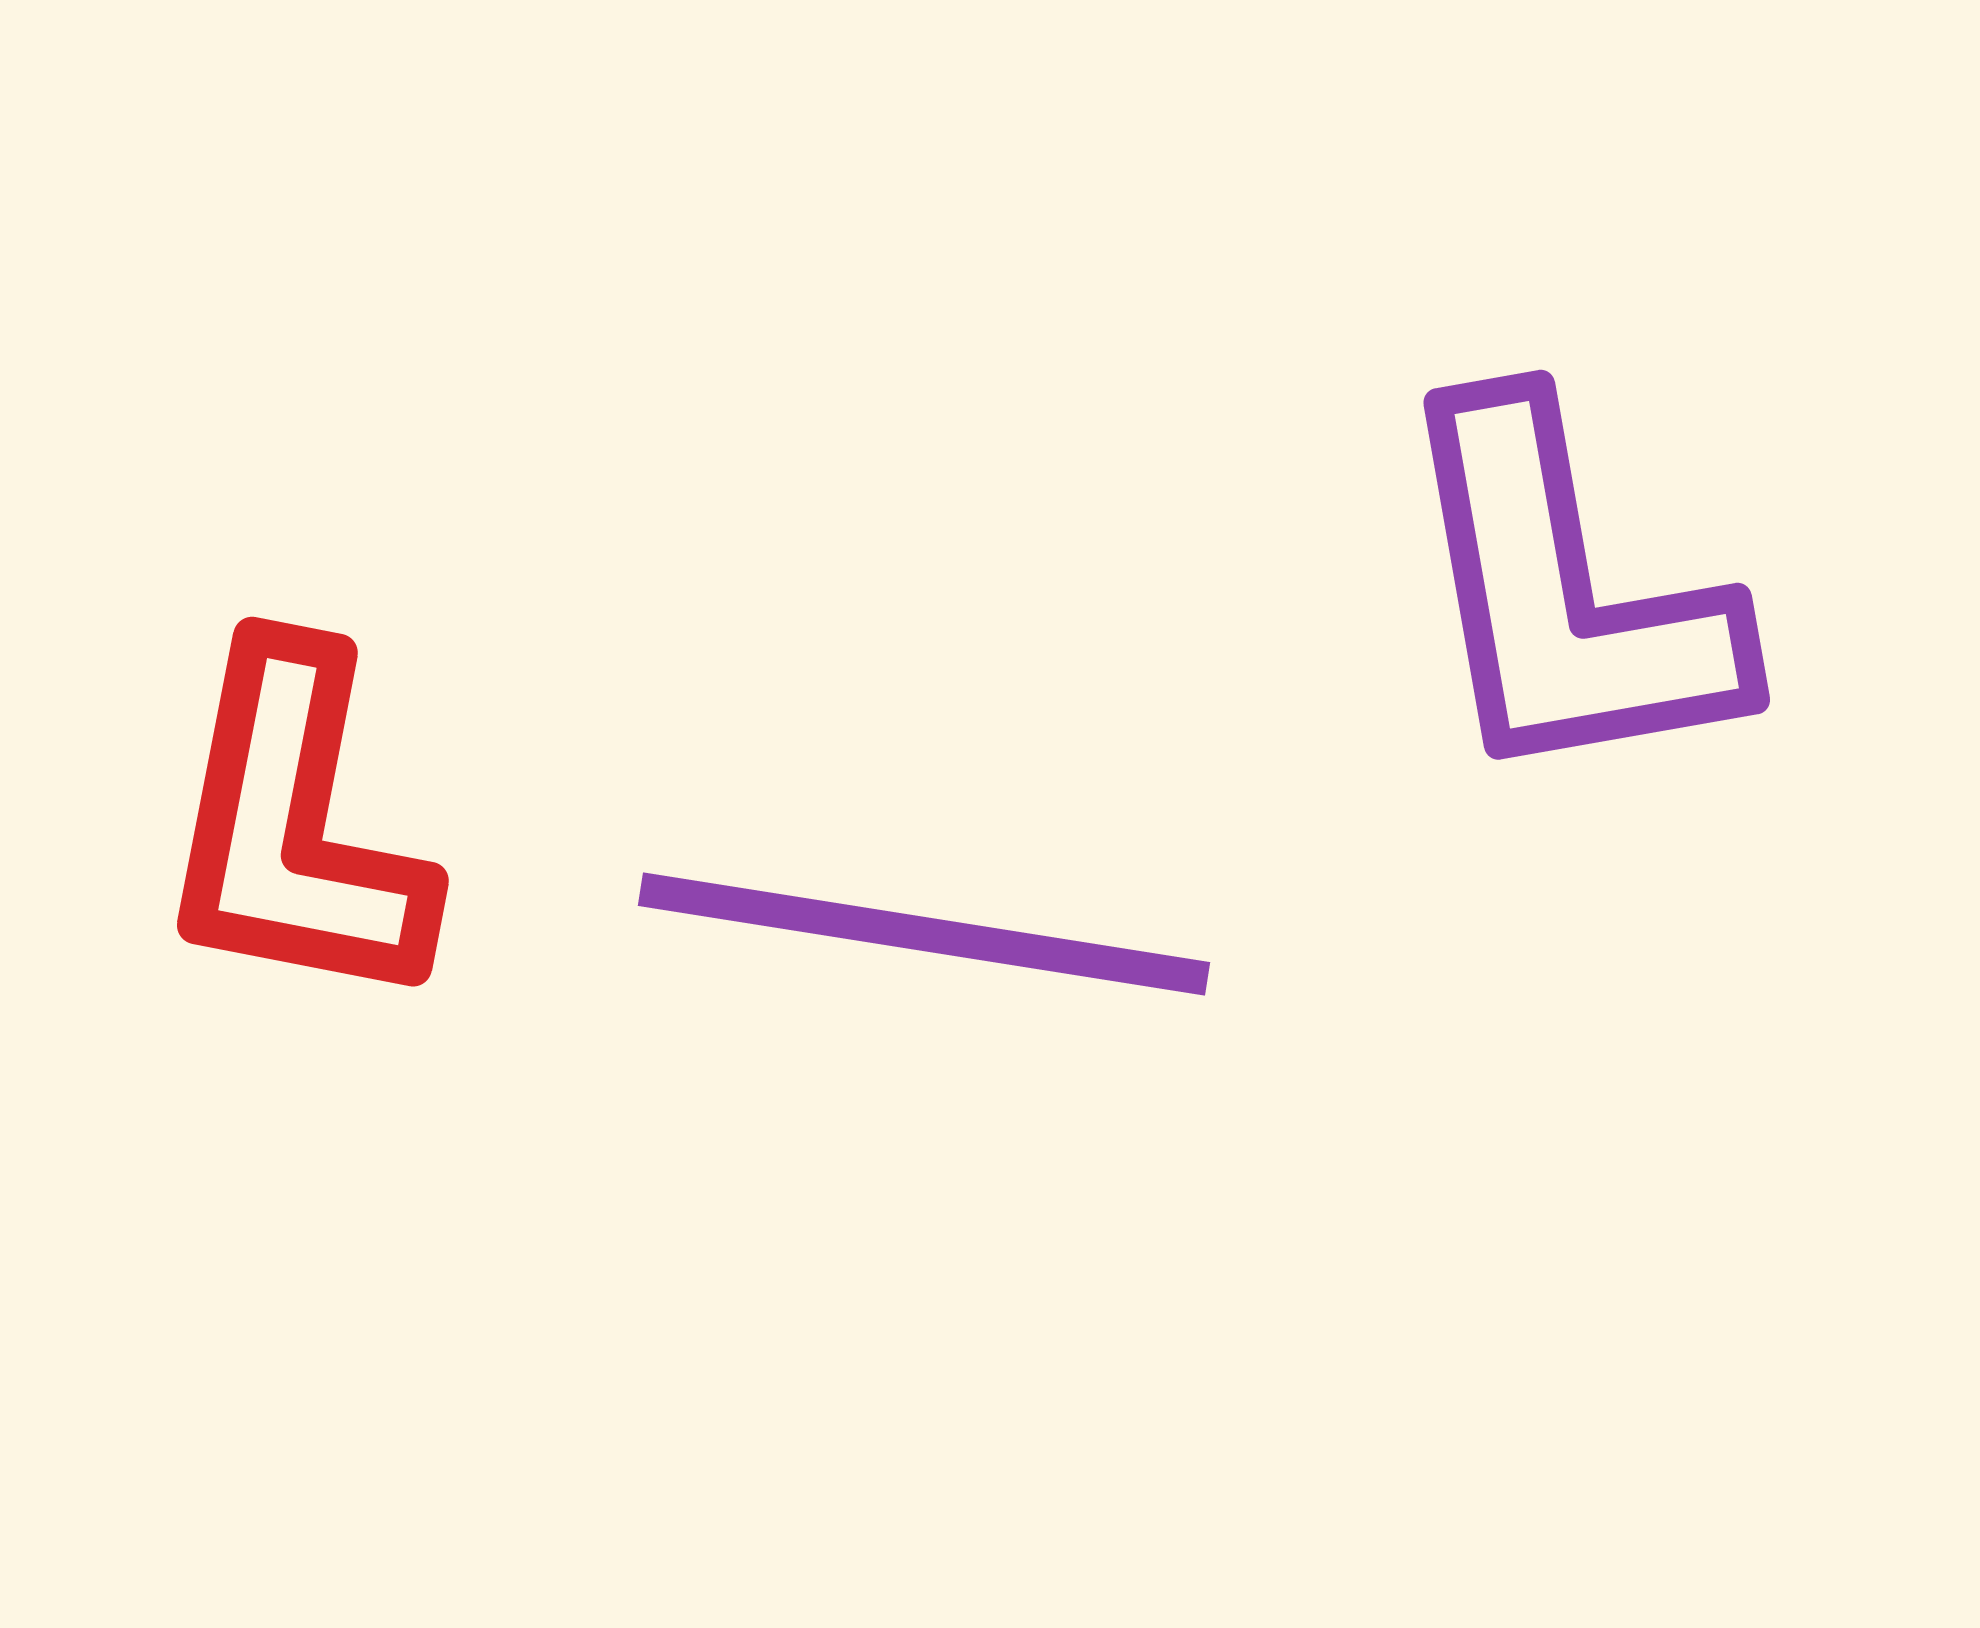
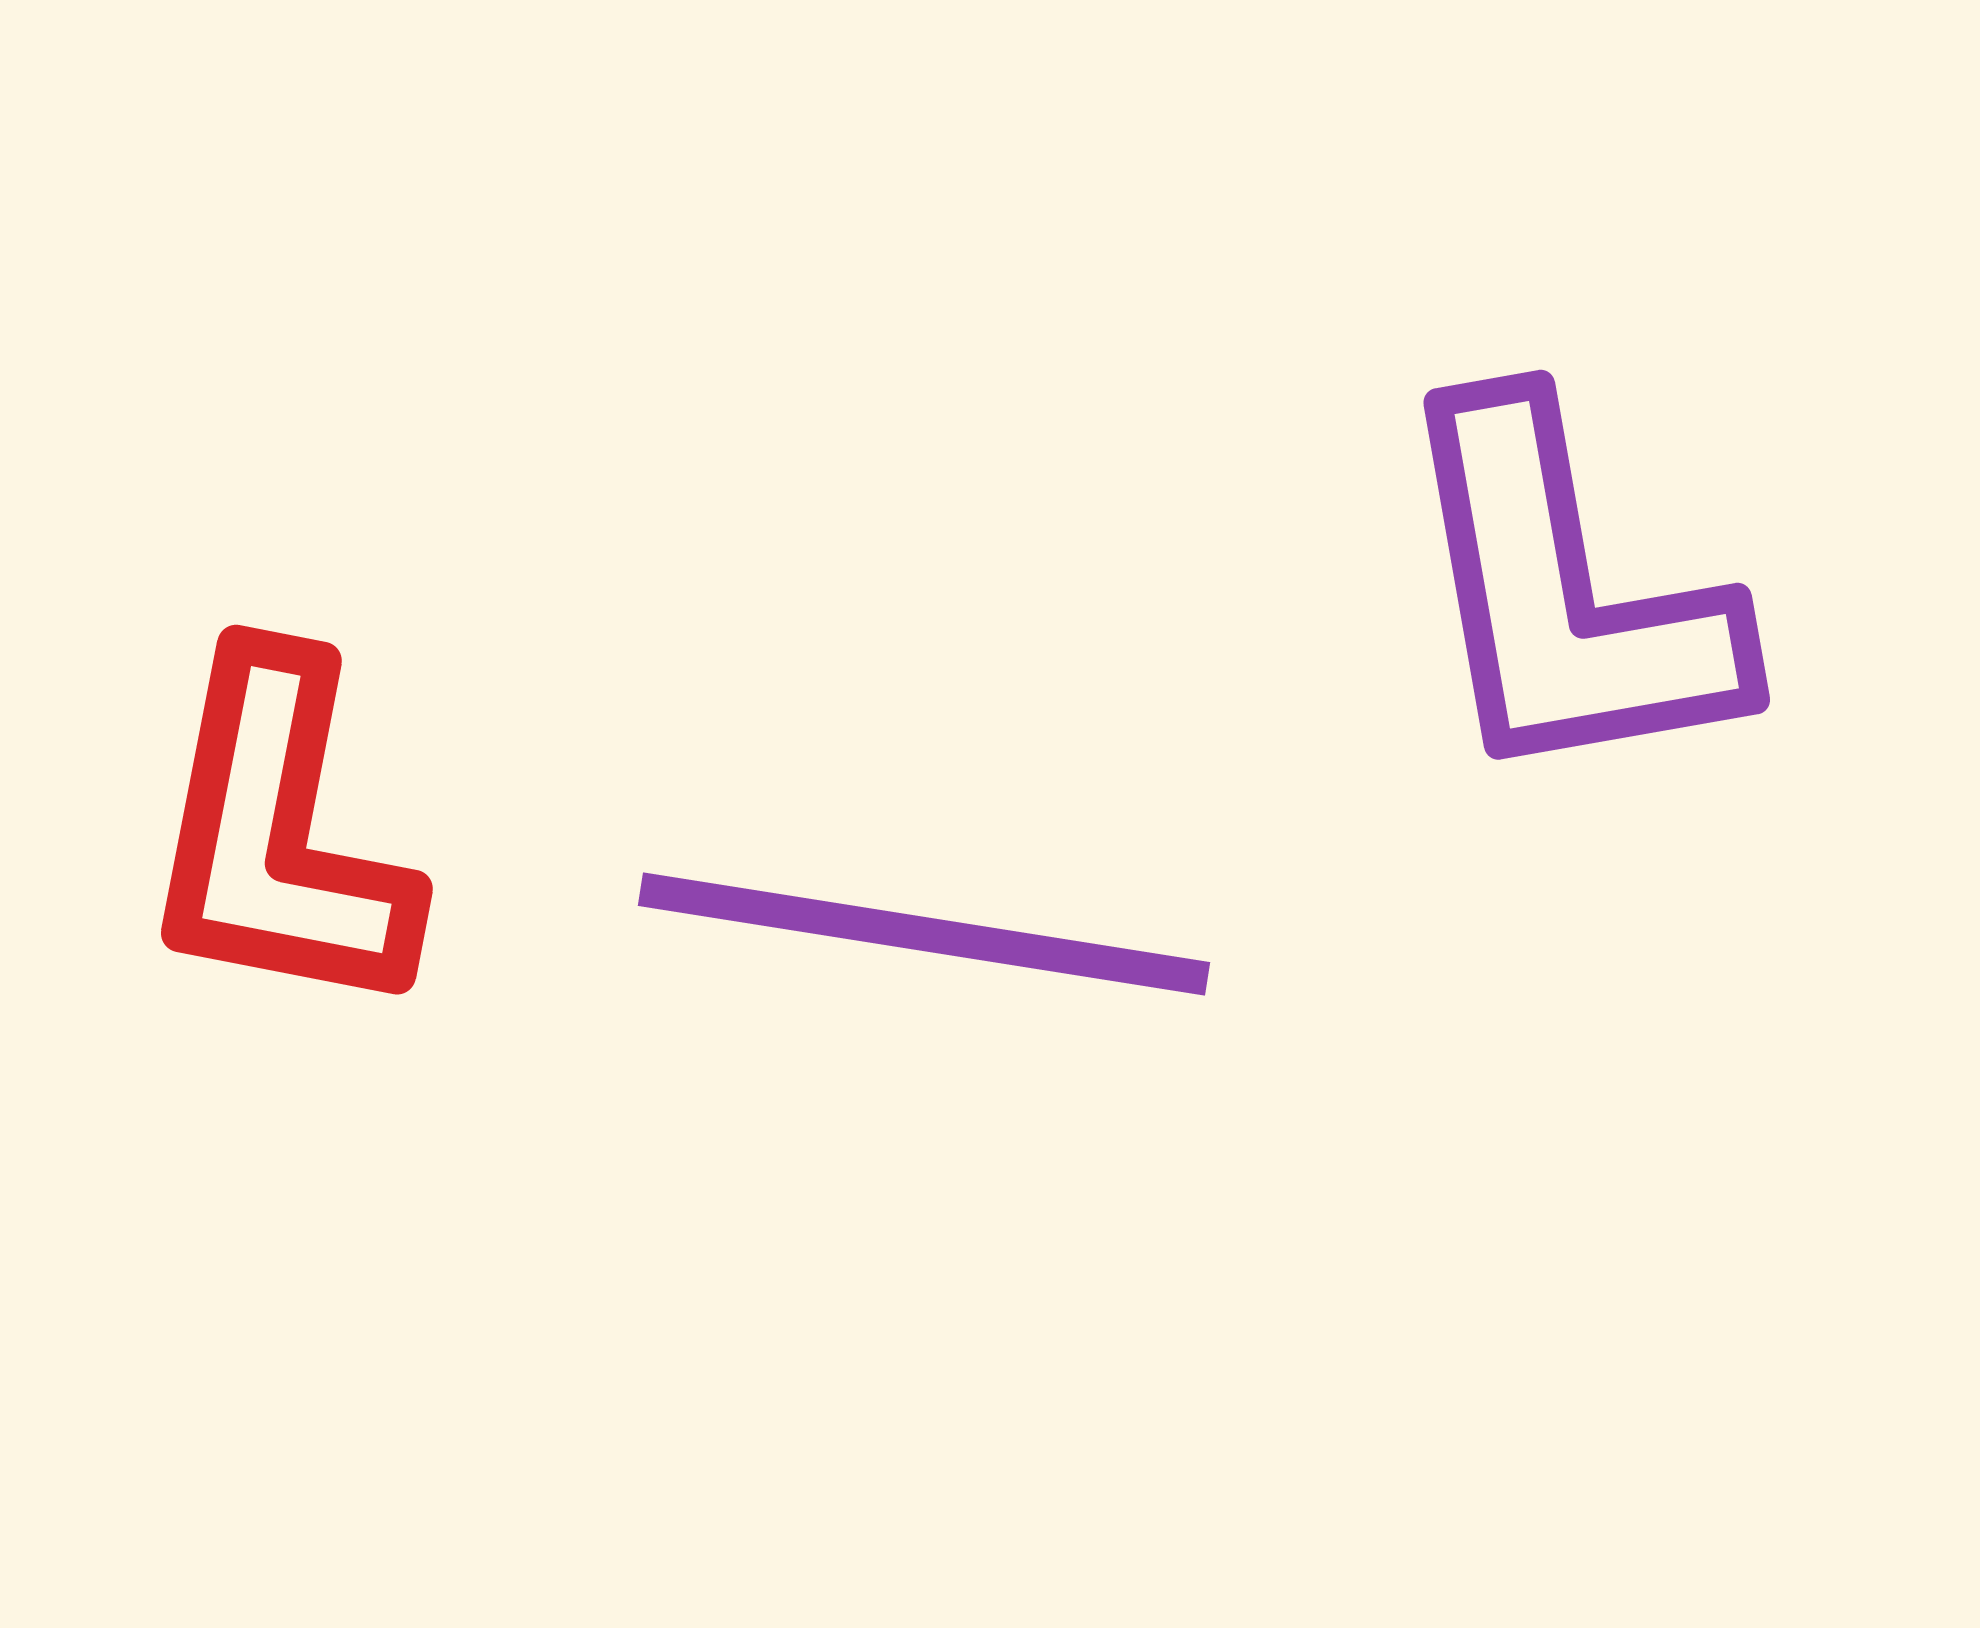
red L-shape: moved 16 px left, 8 px down
